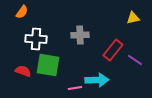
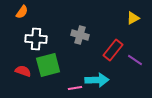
yellow triangle: rotated 16 degrees counterclockwise
gray cross: rotated 18 degrees clockwise
green square: rotated 25 degrees counterclockwise
